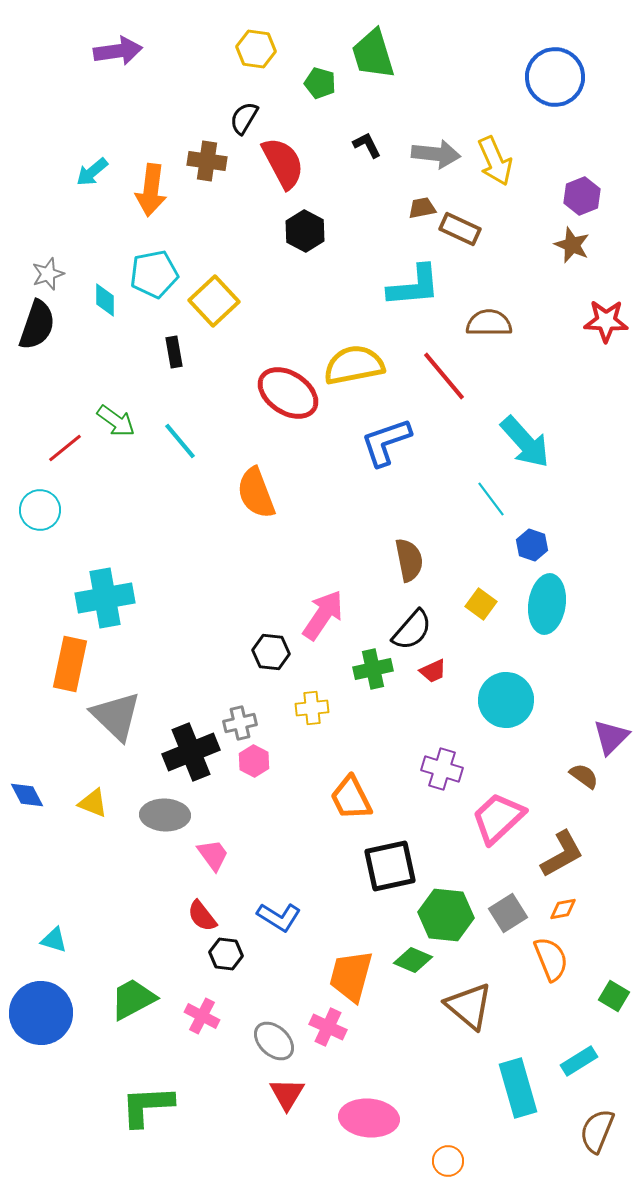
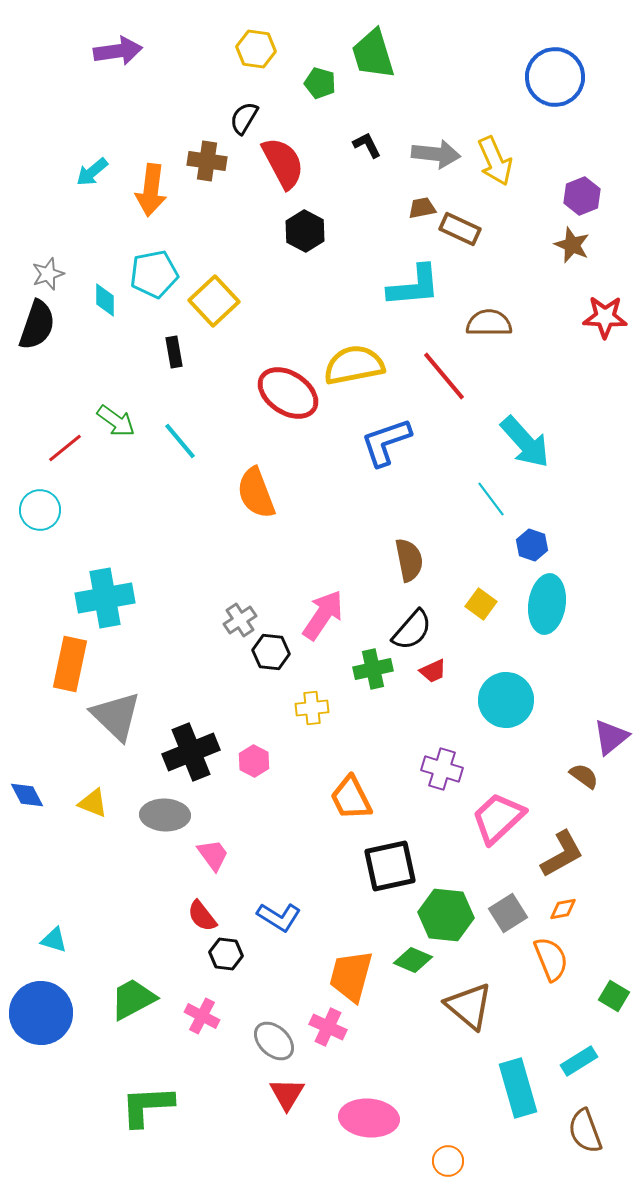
red star at (606, 321): moved 1 px left, 4 px up
gray cross at (240, 723): moved 103 px up; rotated 20 degrees counterclockwise
purple triangle at (611, 737): rotated 6 degrees clockwise
brown semicircle at (597, 1131): moved 12 px left; rotated 42 degrees counterclockwise
